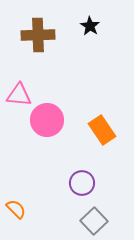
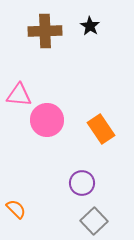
brown cross: moved 7 px right, 4 px up
orange rectangle: moved 1 px left, 1 px up
